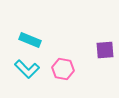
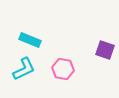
purple square: rotated 24 degrees clockwise
cyan L-shape: moved 3 px left; rotated 70 degrees counterclockwise
